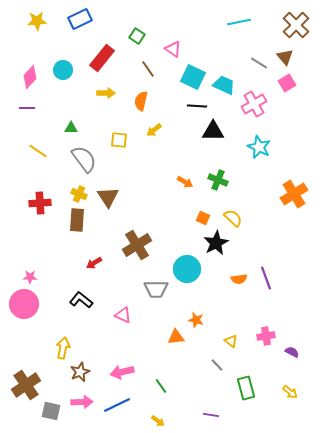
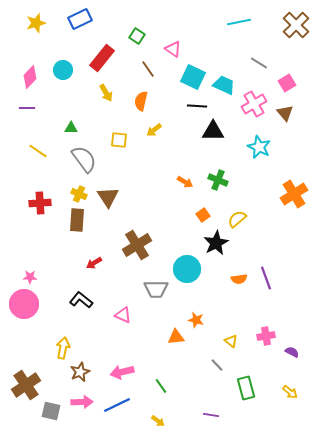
yellow star at (37, 21): moved 1 px left, 2 px down; rotated 12 degrees counterclockwise
brown triangle at (285, 57): moved 56 px down
yellow arrow at (106, 93): rotated 60 degrees clockwise
orange square at (203, 218): moved 3 px up; rotated 32 degrees clockwise
yellow semicircle at (233, 218): moved 4 px right, 1 px down; rotated 84 degrees counterclockwise
